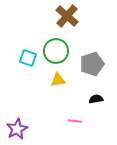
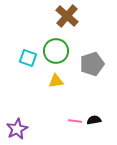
yellow triangle: moved 2 px left, 1 px down
black semicircle: moved 2 px left, 21 px down
